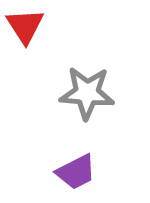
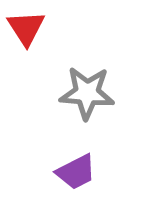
red triangle: moved 1 px right, 2 px down
